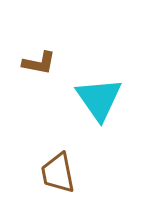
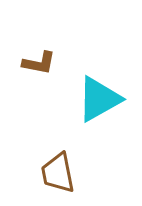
cyan triangle: rotated 36 degrees clockwise
